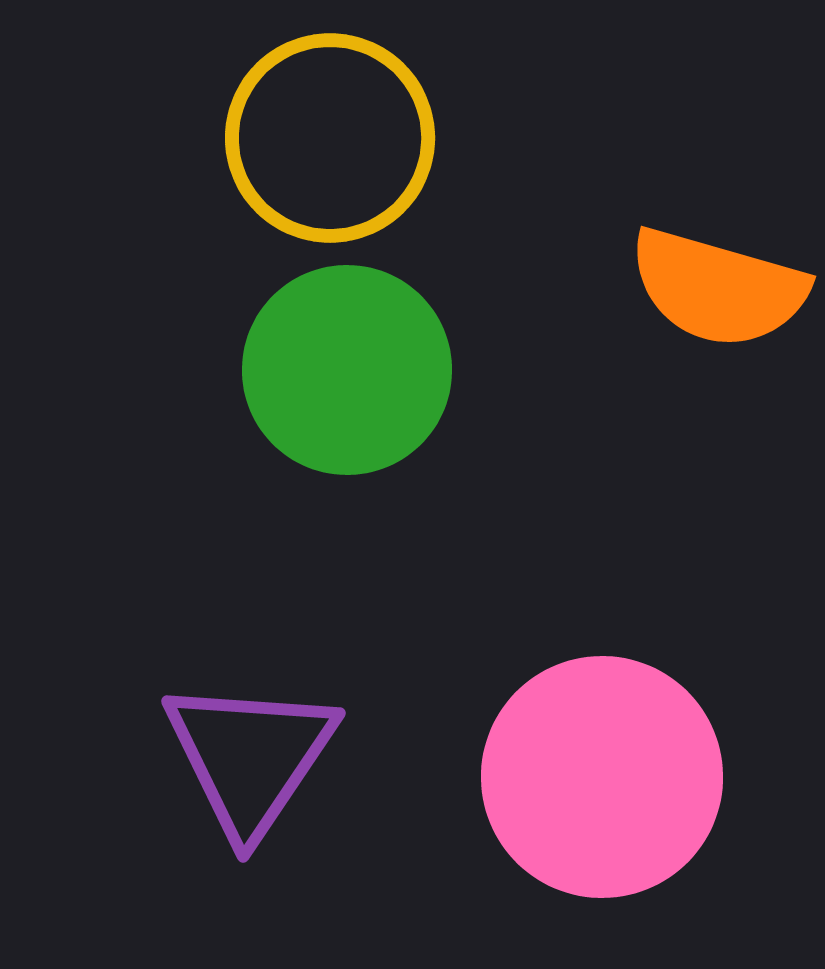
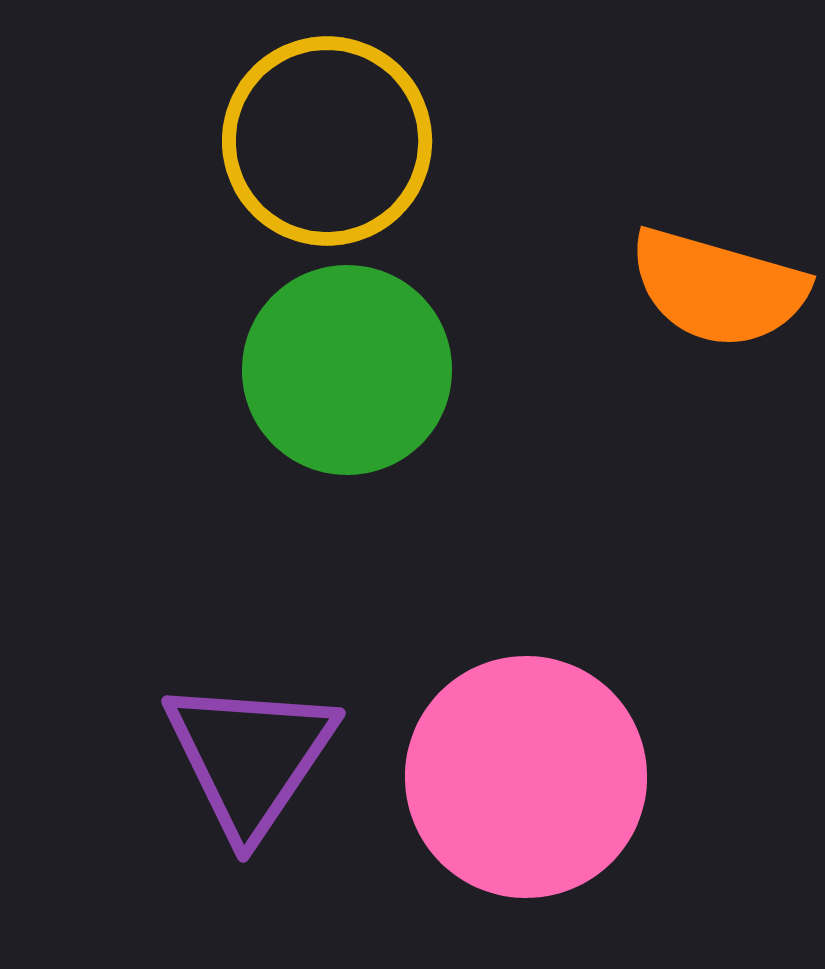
yellow circle: moved 3 px left, 3 px down
pink circle: moved 76 px left
